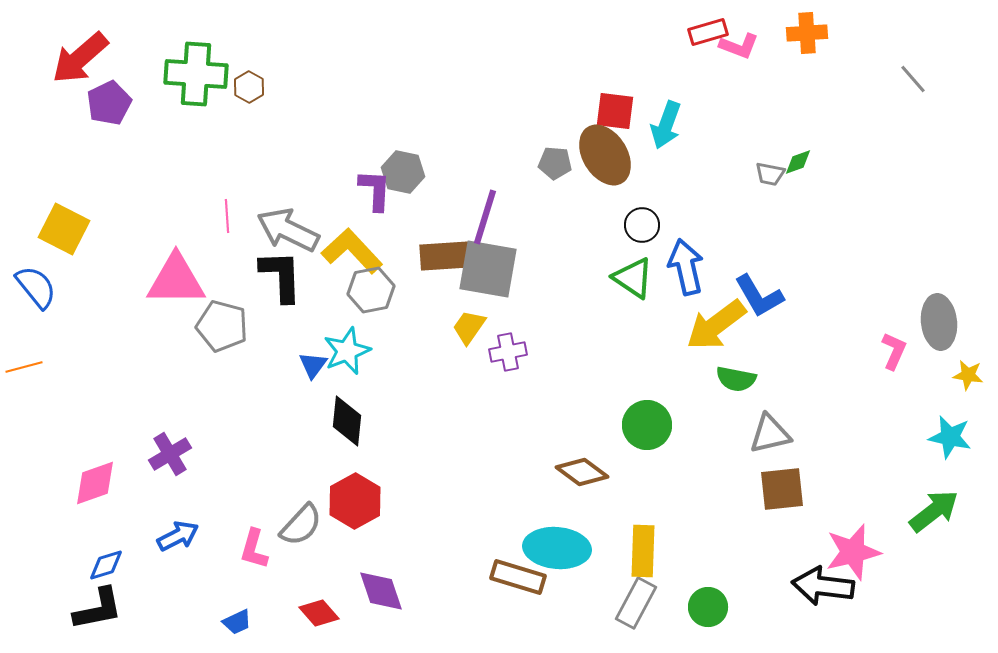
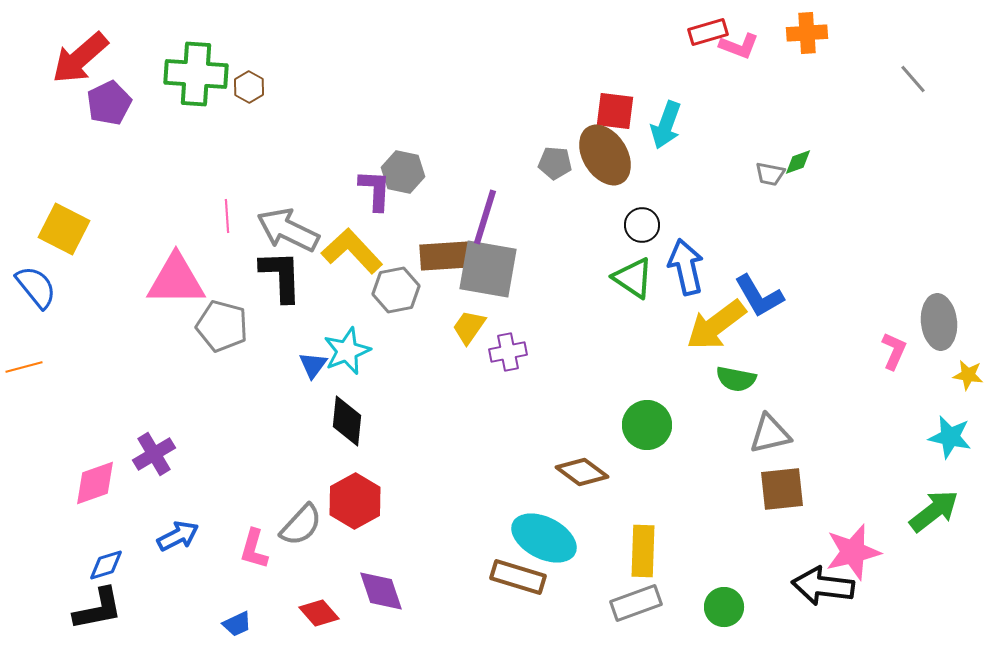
gray hexagon at (371, 290): moved 25 px right
purple cross at (170, 454): moved 16 px left
cyan ellipse at (557, 548): moved 13 px left, 10 px up; rotated 22 degrees clockwise
gray rectangle at (636, 603): rotated 42 degrees clockwise
green circle at (708, 607): moved 16 px right
blue trapezoid at (237, 622): moved 2 px down
